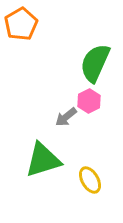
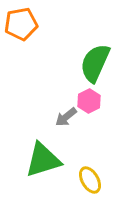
orange pentagon: rotated 20 degrees clockwise
